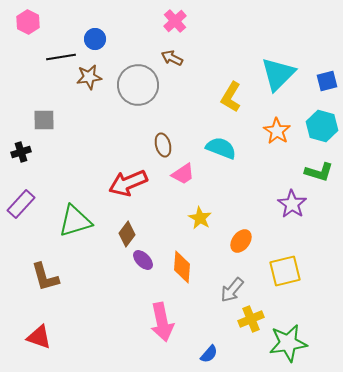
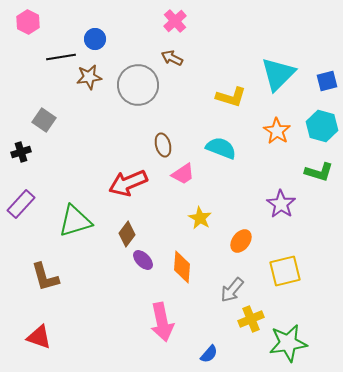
yellow L-shape: rotated 104 degrees counterclockwise
gray square: rotated 35 degrees clockwise
purple star: moved 11 px left
